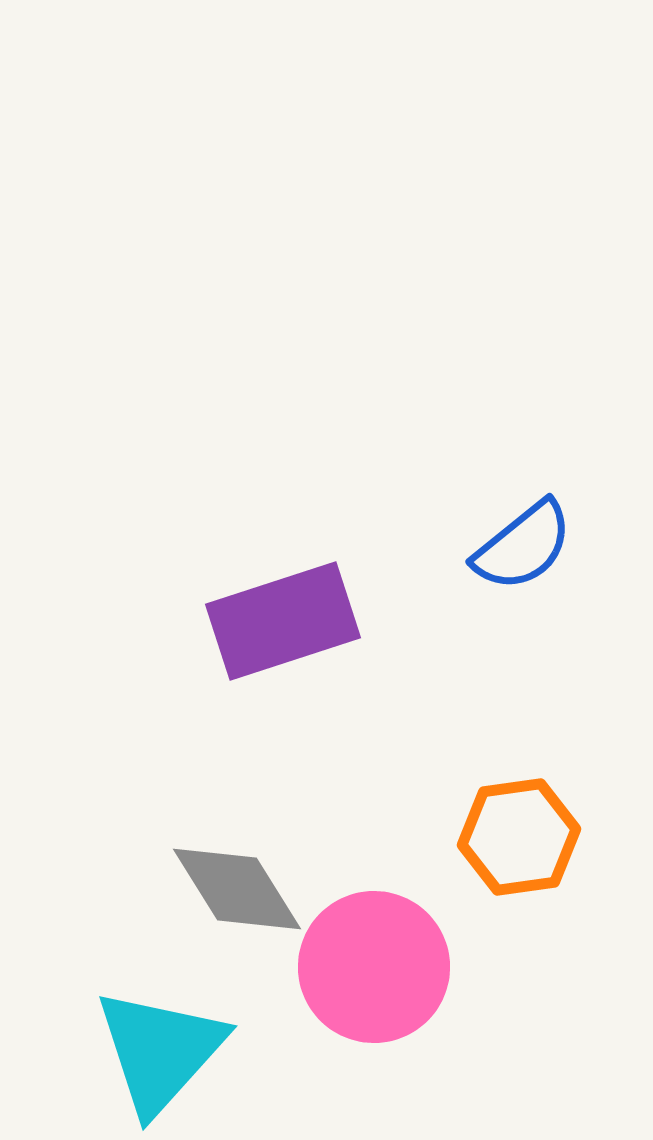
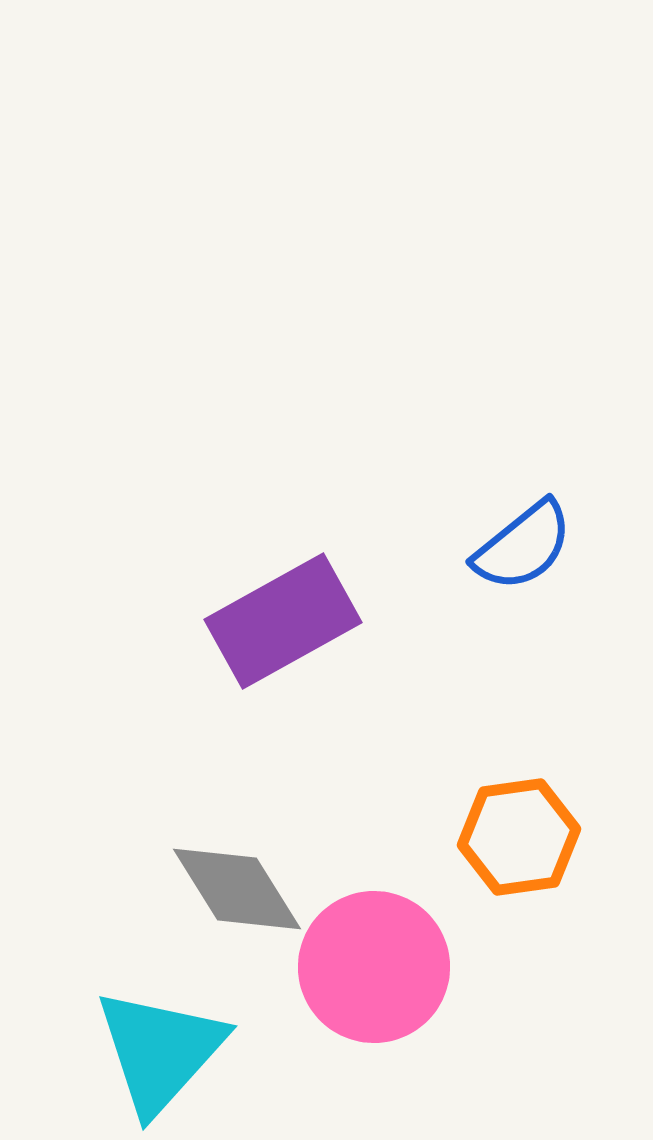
purple rectangle: rotated 11 degrees counterclockwise
